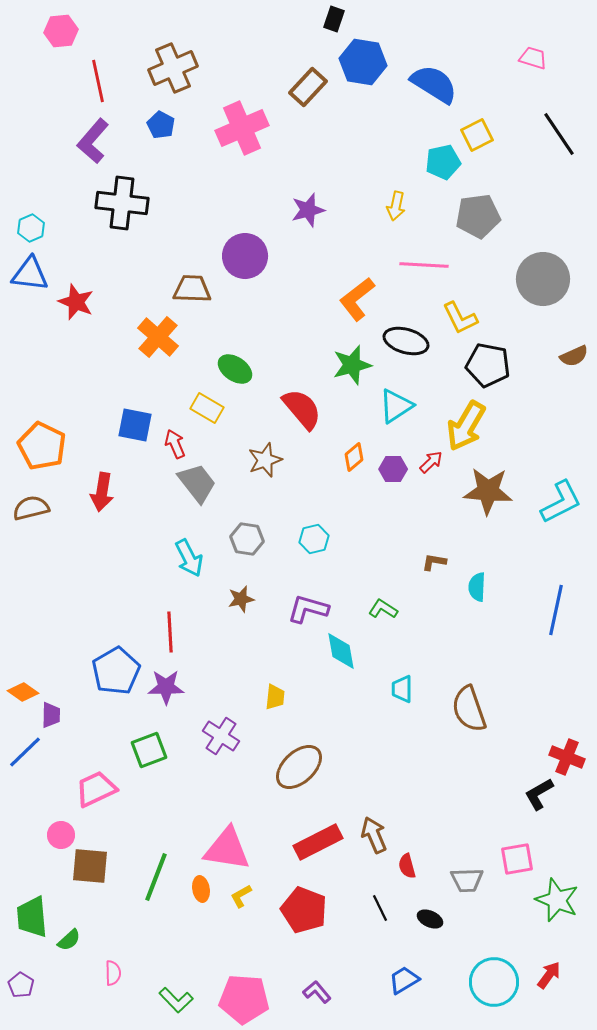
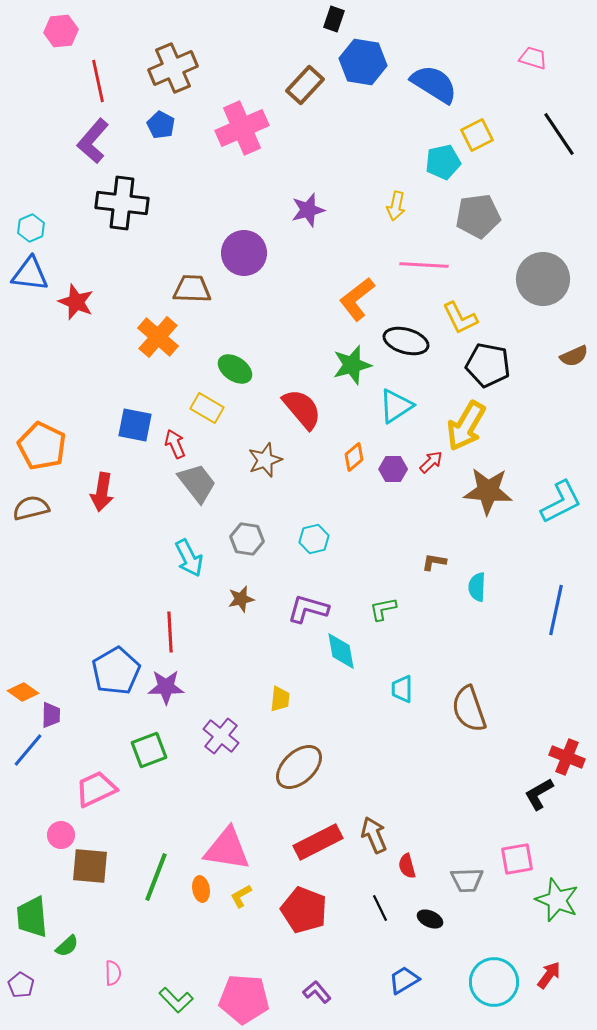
brown rectangle at (308, 87): moved 3 px left, 2 px up
purple circle at (245, 256): moved 1 px left, 3 px up
green L-shape at (383, 609): rotated 44 degrees counterclockwise
yellow trapezoid at (275, 697): moved 5 px right, 2 px down
purple cross at (221, 736): rotated 6 degrees clockwise
blue line at (25, 752): moved 3 px right, 2 px up; rotated 6 degrees counterclockwise
green semicircle at (69, 940): moved 2 px left, 6 px down
